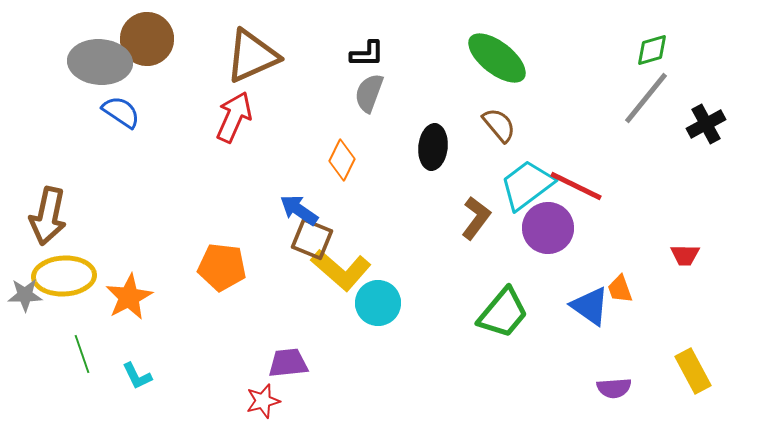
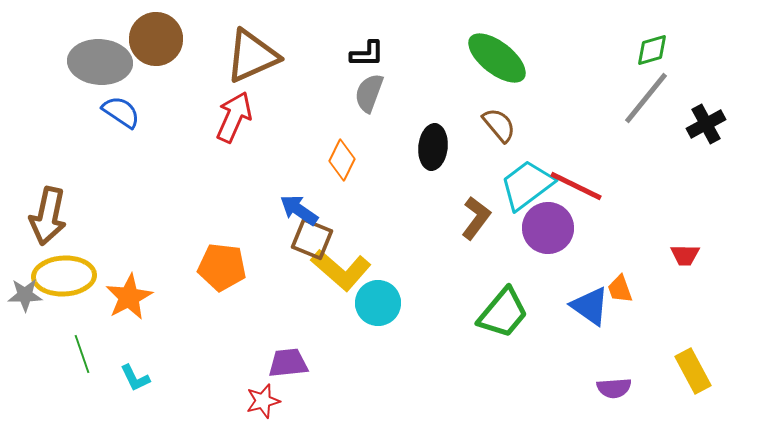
brown circle: moved 9 px right
cyan L-shape: moved 2 px left, 2 px down
